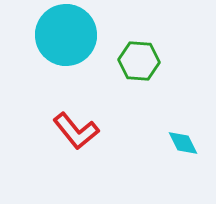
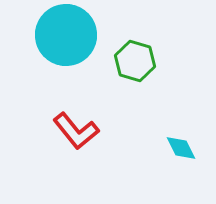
green hexagon: moved 4 px left; rotated 12 degrees clockwise
cyan diamond: moved 2 px left, 5 px down
